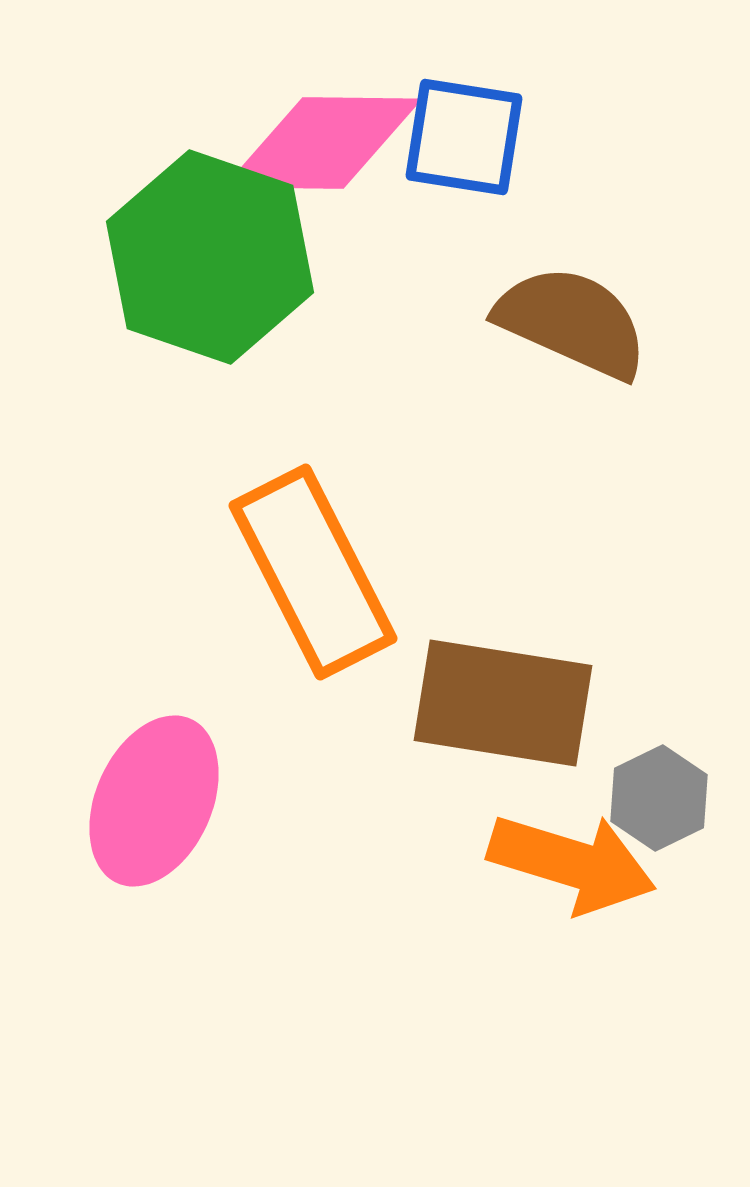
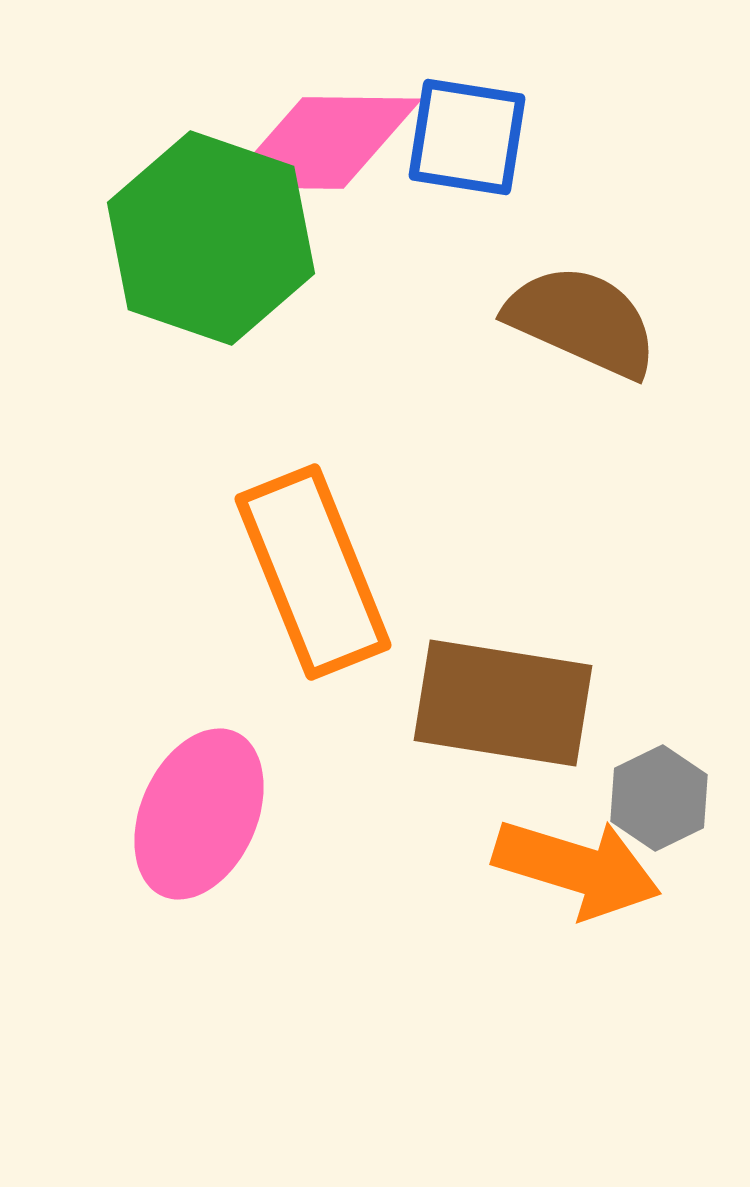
blue square: moved 3 px right
green hexagon: moved 1 px right, 19 px up
brown semicircle: moved 10 px right, 1 px up
orange rectangle: rotated 5 degrees clockwise
pink ellipse: moved 45 px right, 13 px down
orange arrow: moved 5 px right, 5 px down
